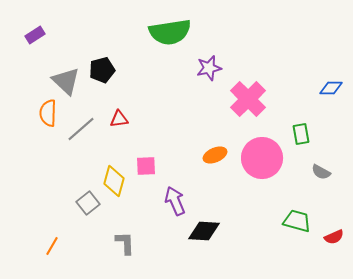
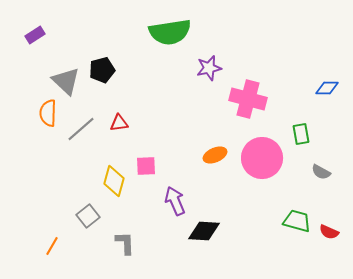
blue diamond: moved 4 px left
pink cross: rotated 30 degrees counterclockwise
red triangle: moved 4 px down
gray square: moved 13 px down
red semicircle: moved 5 px left, 5 px up; rotated 48 degrees clockwise
